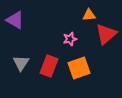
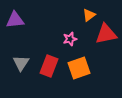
orange triangle: rotated 32 degrees counterclockwise
purple triangle: rotated 36 degrees counterclockwise
red triangle: rotated 30 degrees clockwise
